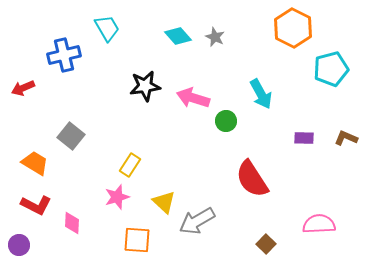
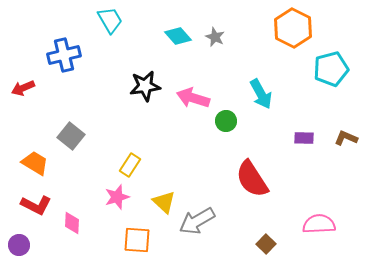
cyan trapezoid: moved 3 px right, 8 px up
